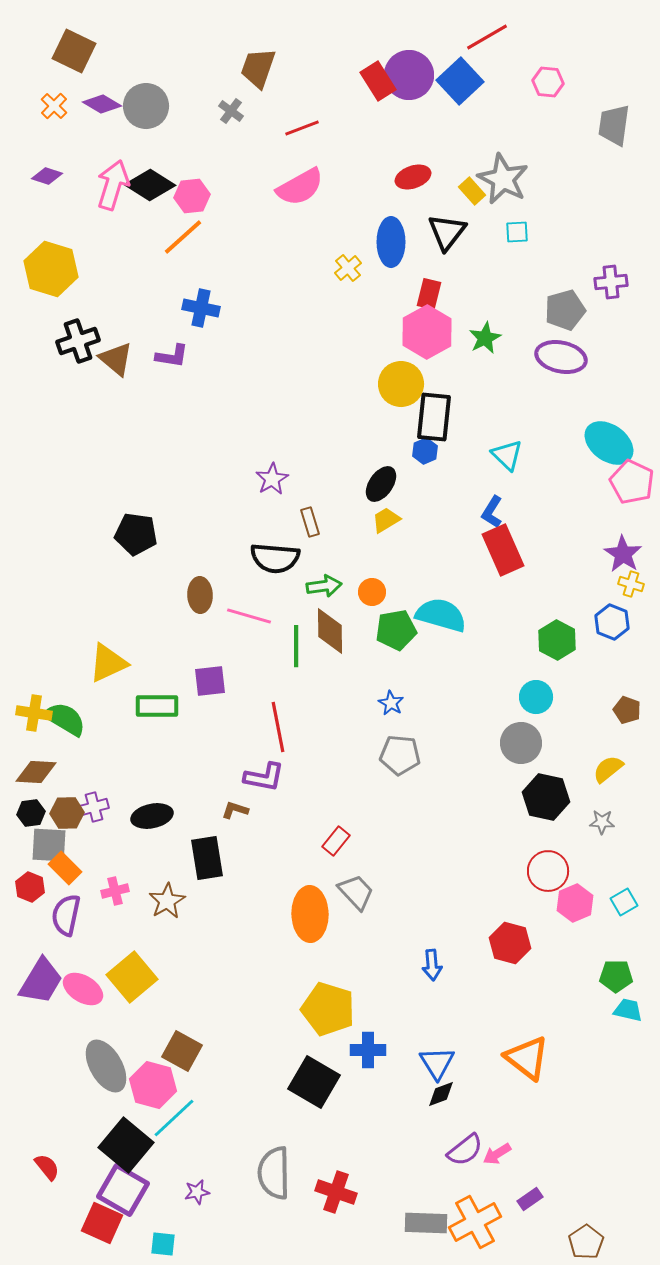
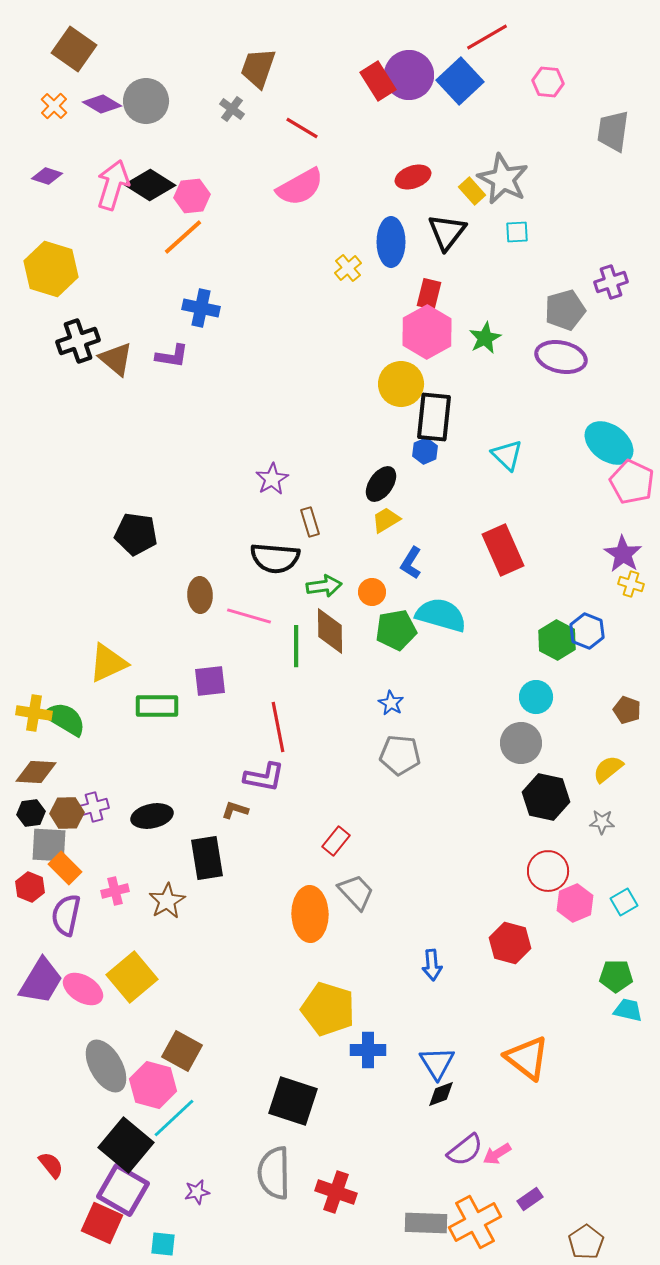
brown square at (74, 51): moved 2 px up; rotated 9 degrees clockwise
gray circle at (146, 106): moved 5 px up
gray cross at (231, 111): moved 1 px right, 2 px up
gray trapezoid at (614, 125): moved 1 px left, 6 px down
red line at (302, 128): rotated 52 degrees clockwise
purple cross at (611, 282): rotated 12 degrees counterclockwise
blue L-shape at (492, 512): moved 81 px left, 51 px down
blue hexagon at (612, 622): moved 25 px left, 9 px down
black square at (314, 1082): moved 21 px left, 19 px down; rotated 12 degrees counterclockwise
red semicircle at (47, 1167): moved 4 px right, 2 px up
